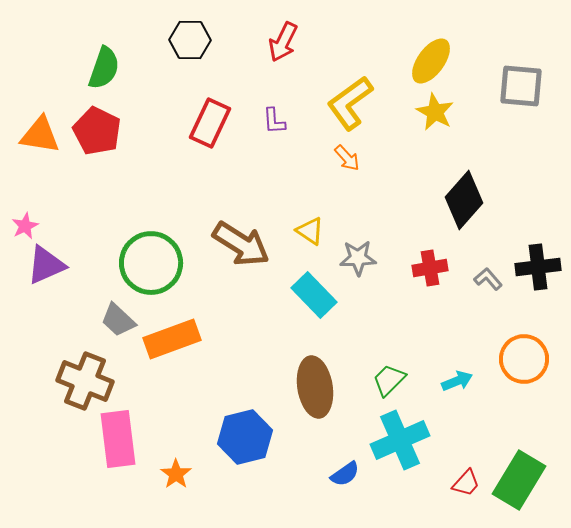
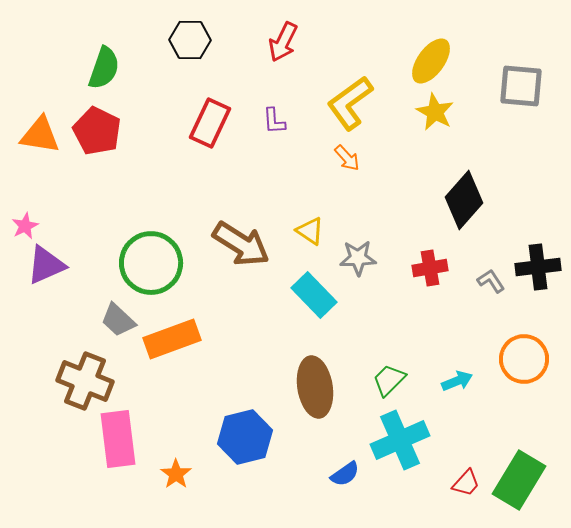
gray L-shape: moved 3 px right, 2 px down; rotated 8 degrees clockwise
